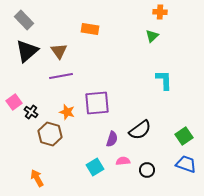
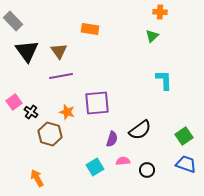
gray rectangle: moved 11 px left, 1 px down
black triangle: rotated 25 degrees counterclockwise
